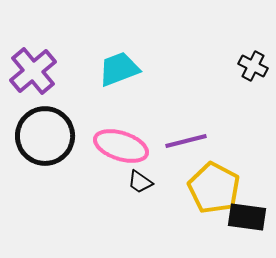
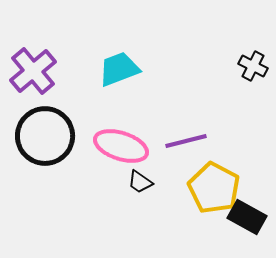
black rectangle: rotated 21 degrees clockwise
